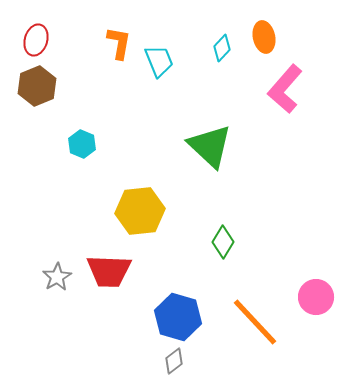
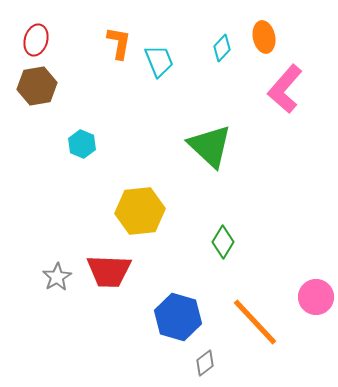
brown hexagon: rotated 12 degrees clockwise
gray diamond: moved 31 px right, 2 px down
